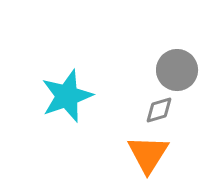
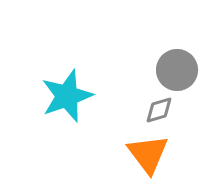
orange triangle: rotated 9 degrees counterclockwise
